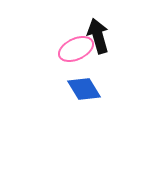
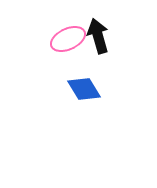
pink ellipse: moved 8 px left, 10 px up
